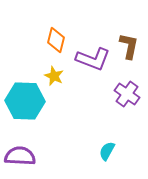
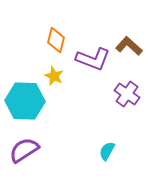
brown L-shape: rotated 60 degrees counterclockwise
purple semicircle: moved 4 px right, 6 px up; rotated 36 degrees counterclockwise
